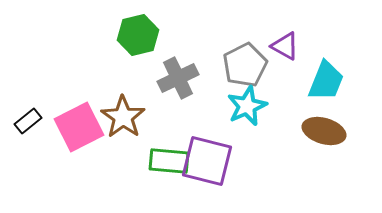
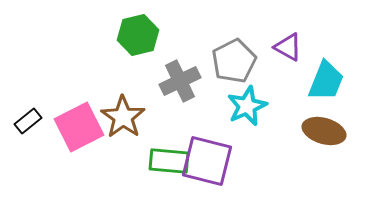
purple triangle: moved 3 px right, 1 px down
gray pentagon: moved 11 px left, 4 px up
gray cross: moved 2 px right, 3 px down
